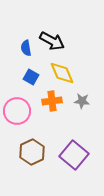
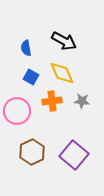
black arrow: moved 12 px right
